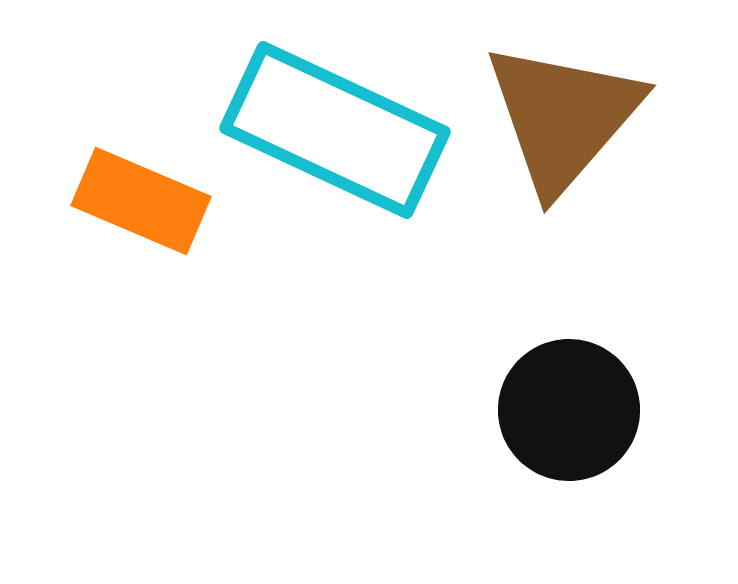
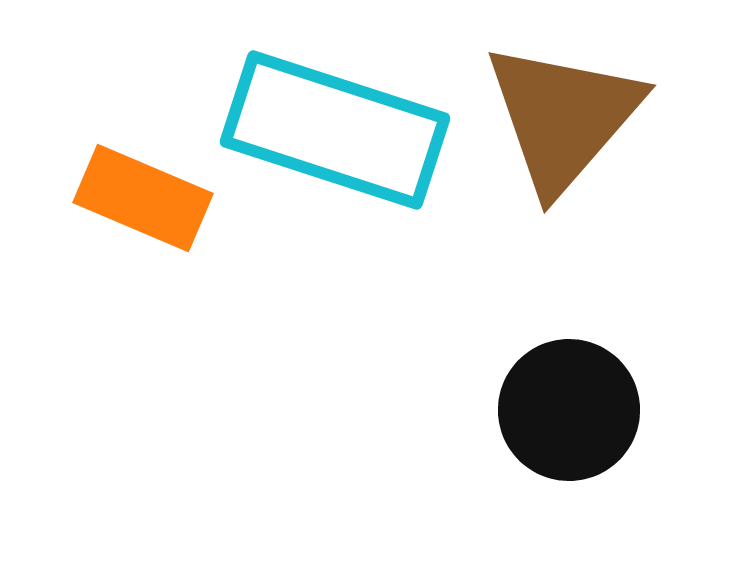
cyan rectangle: rotated 7 degrees counterclockwise
orange rectangle: moved 2 px right, 3 px up
